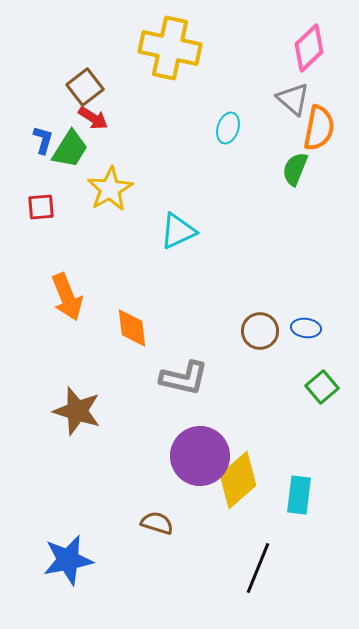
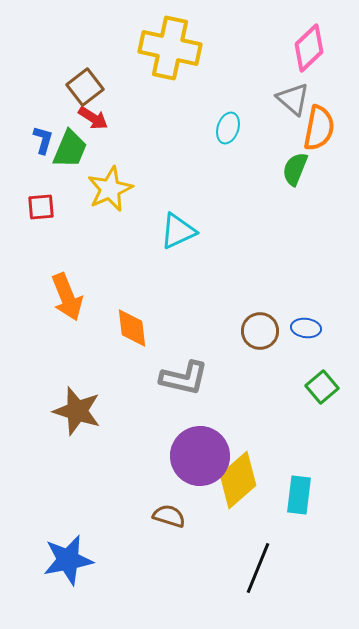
green trapezoid: rotated 9 degrees counterclockwise
yellow star: rotated 6 degrees clockwise
brown semicircle: moved 12 px right, 7 px up
